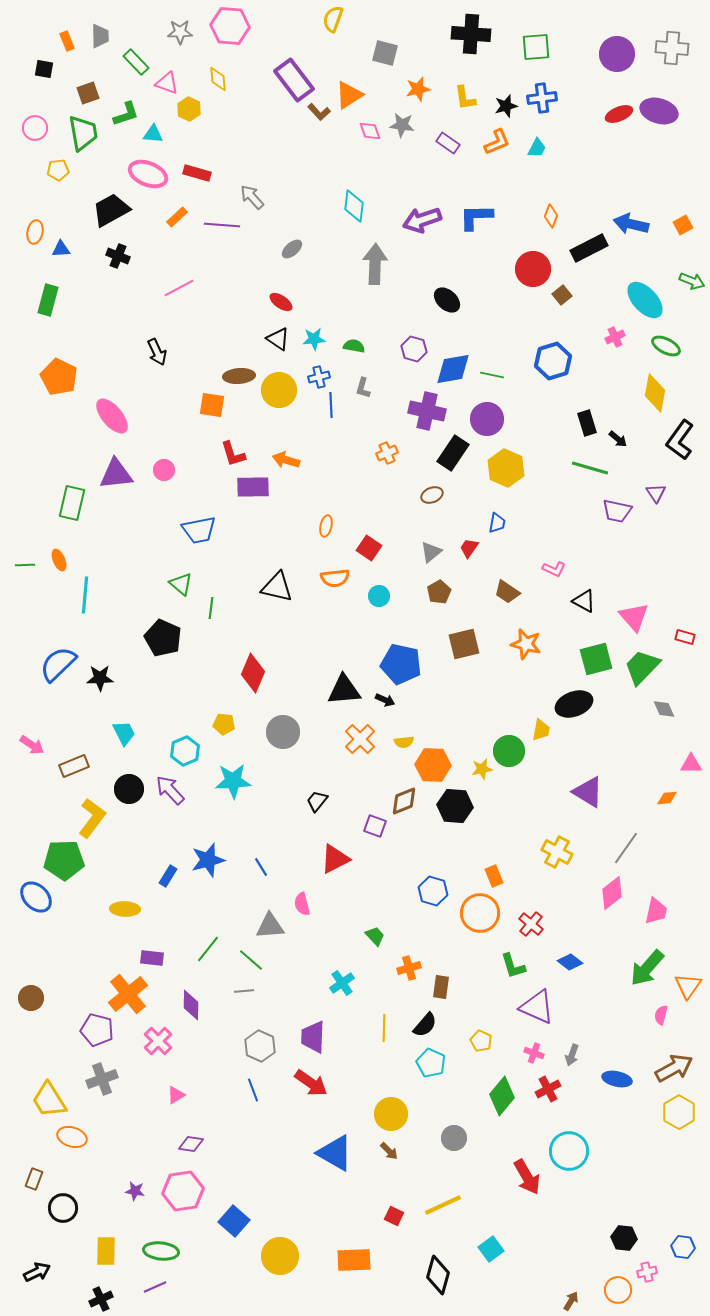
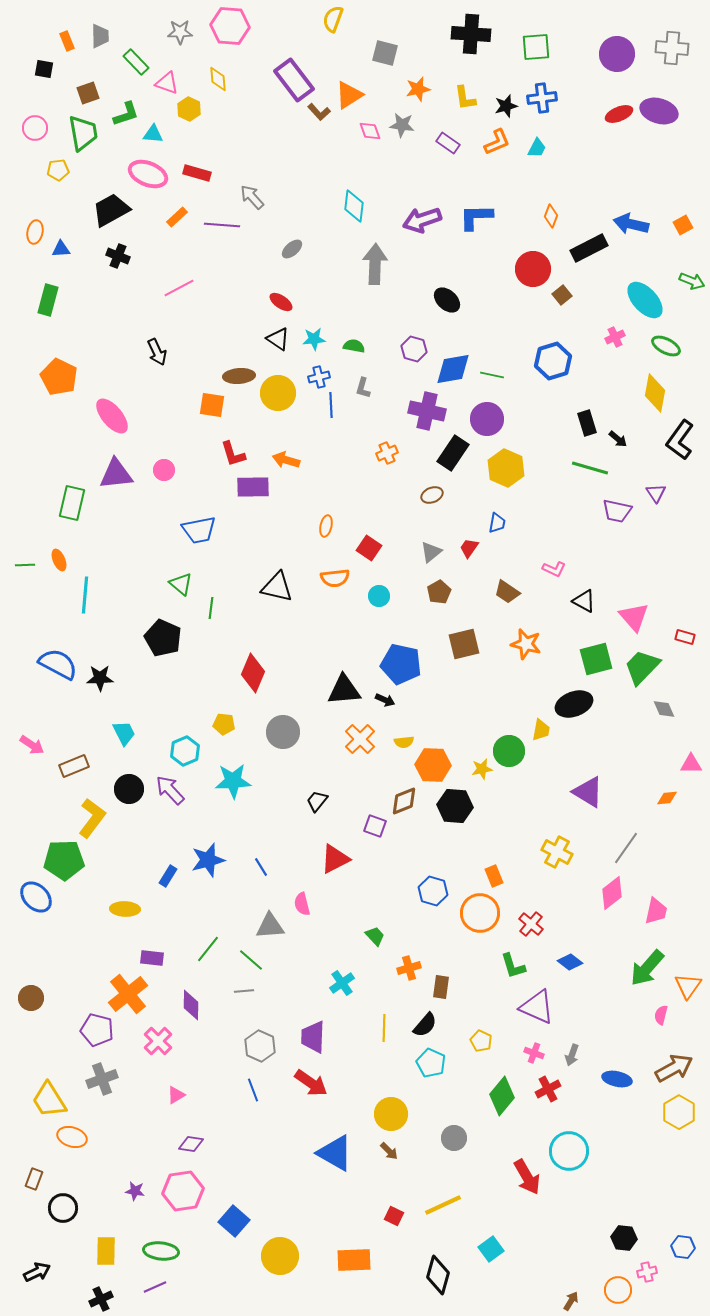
yellow circle at (279, 390): moved 1 px left, 3 px down
blue semicircle at (58, 664): rotated 72 degrees clockwise
